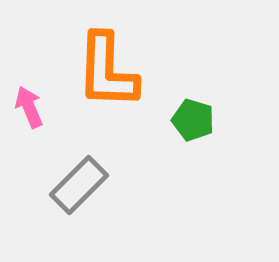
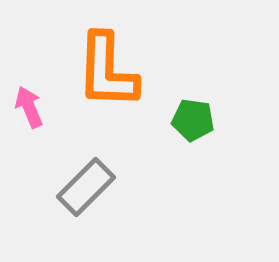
green pentagon: rotated 9 degrees counterclockwise
gray rectangle: moved 7 px right, 2 px down
